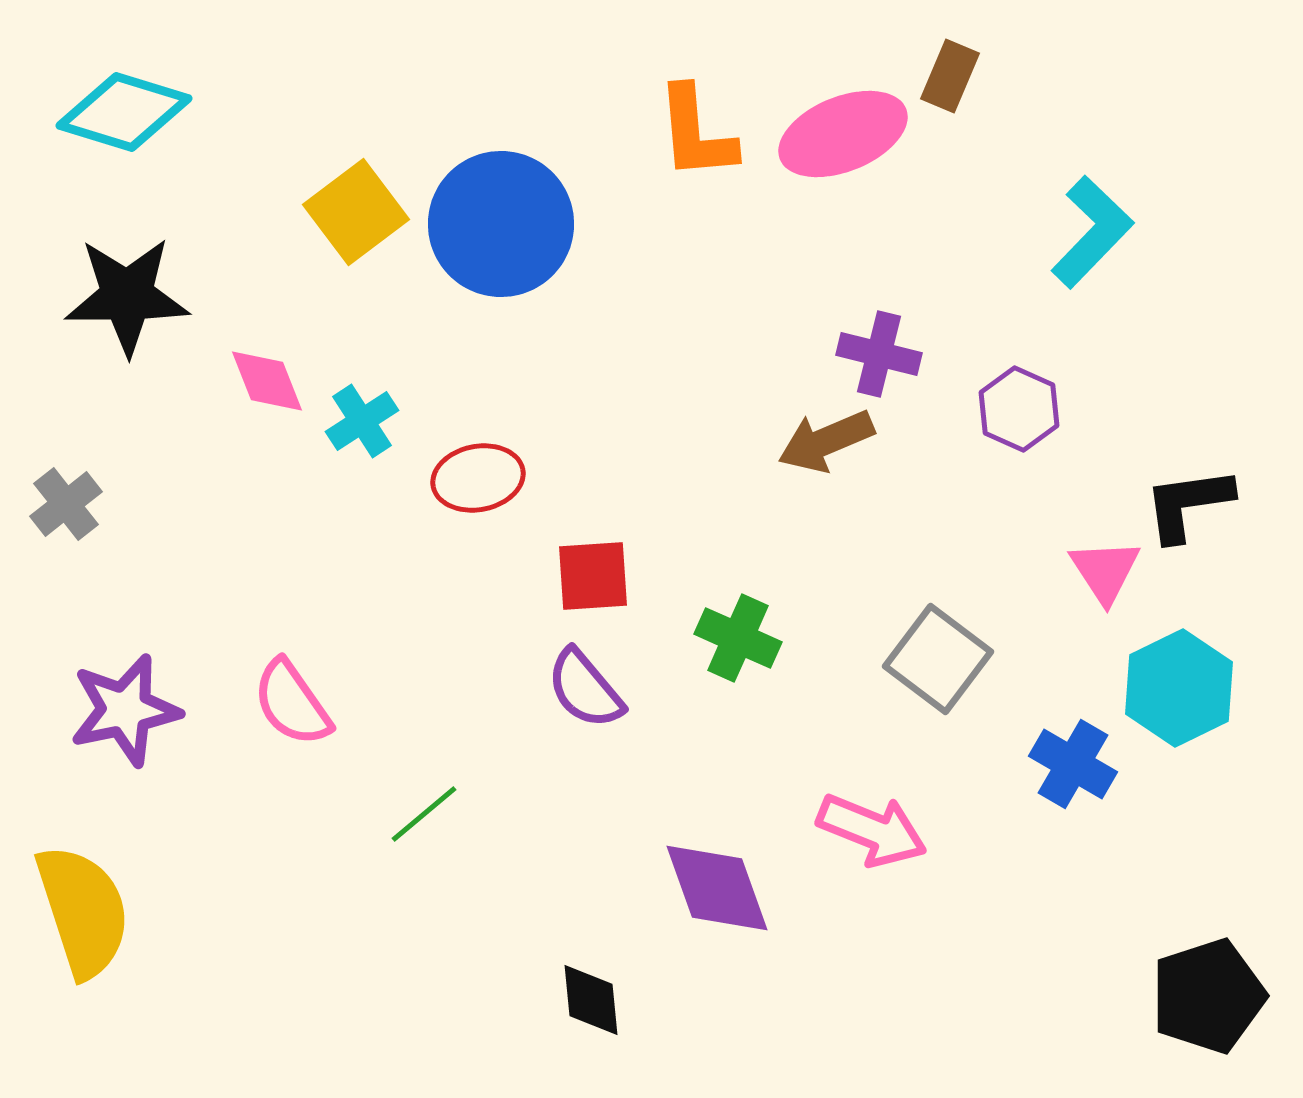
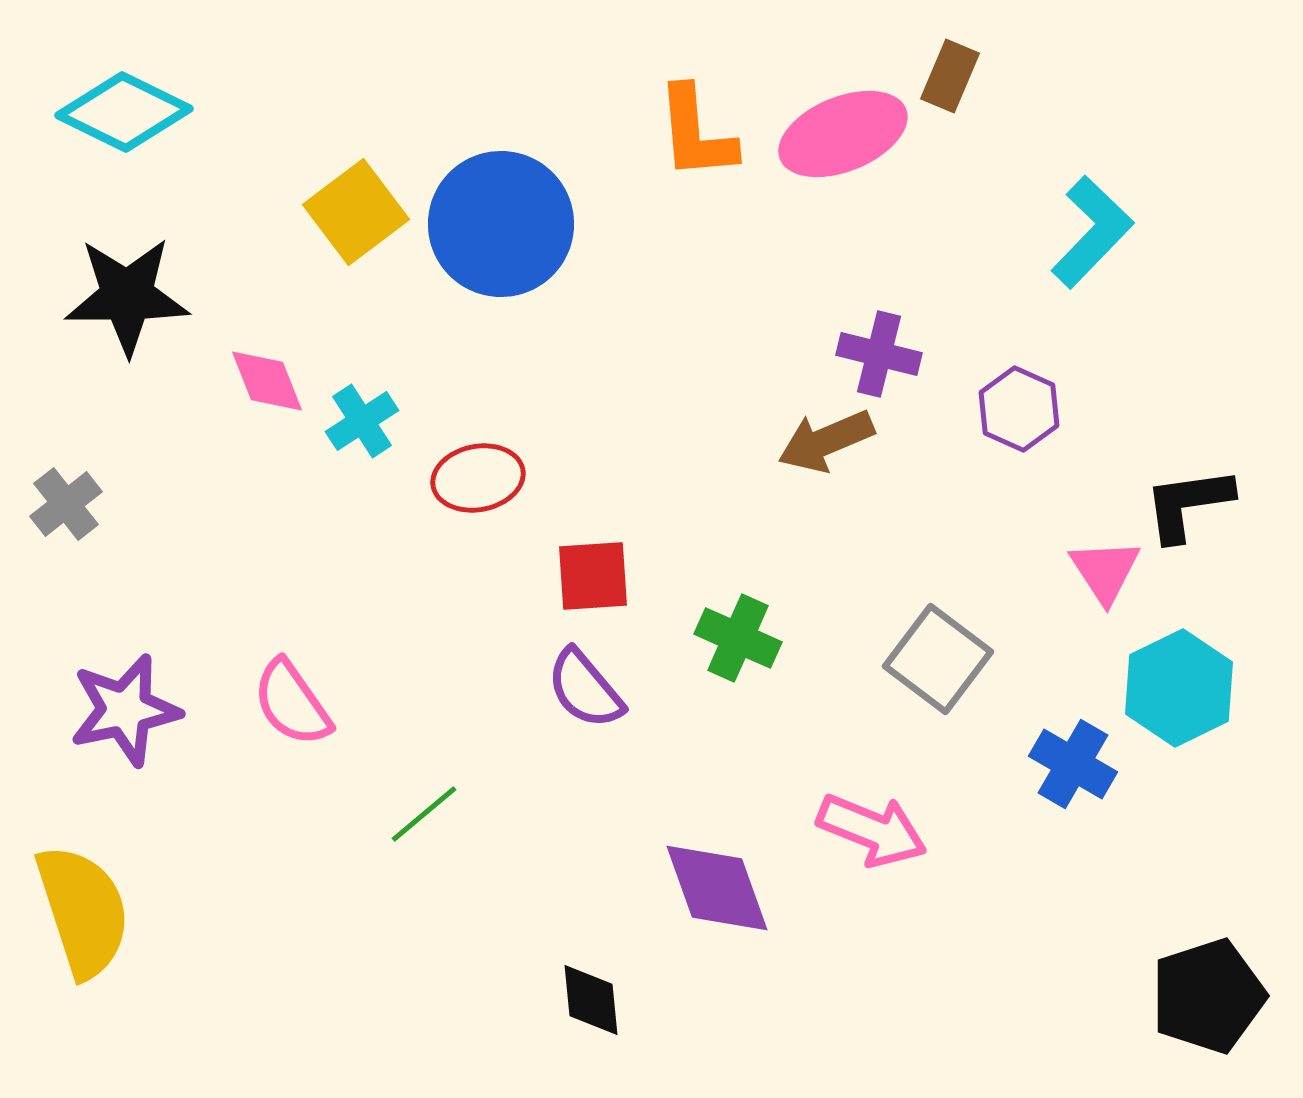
cyan diamond: rotated 9 degrees clockwise
